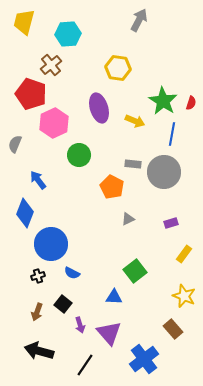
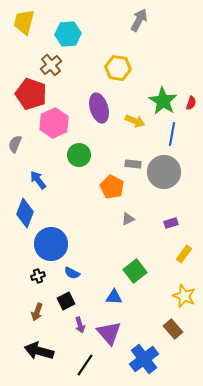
black square: moved 3 px right, 3 px up; rotated 24 degrees clockwise
